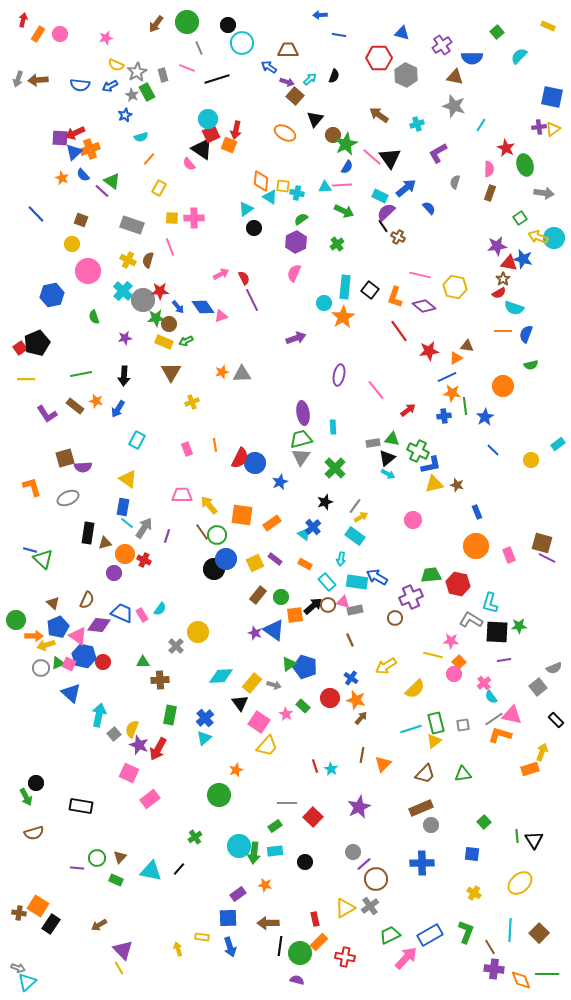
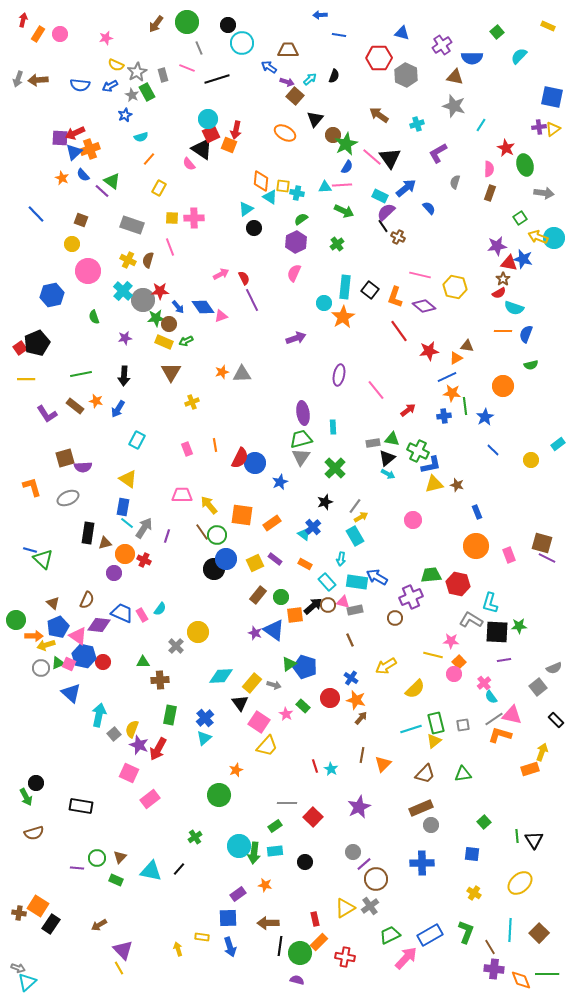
cyan rectangle at (355, 536): rotated 24 degrees clockwise
